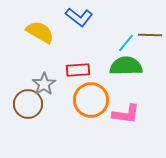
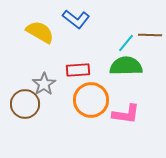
blue L-shape: moved 3 px left, 2 px down
brown circle: moved 3 px left
